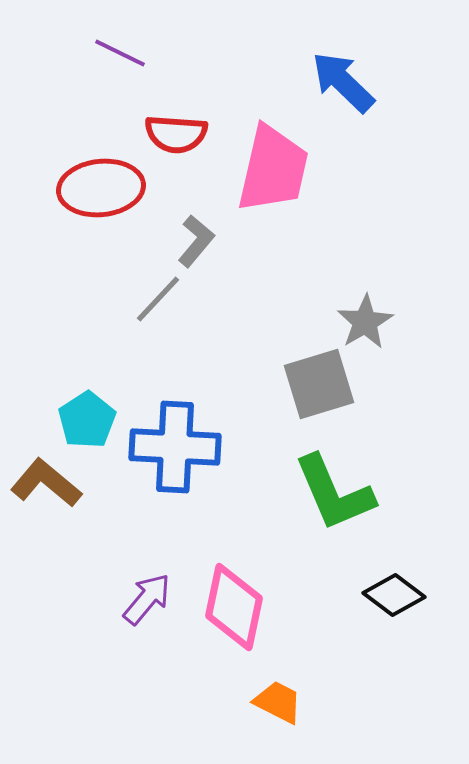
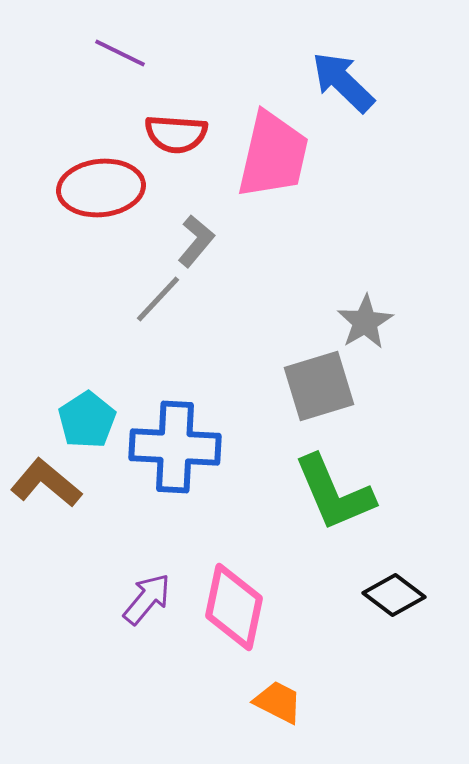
pink trapezoid: moved 14 px up
gray square: moved 2 px down
